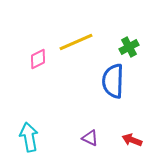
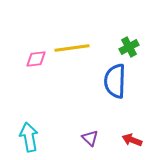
yellow line: moved 4 px left, 6 px down; rotated 16 degrees clockwise
pink diamond: moved 2 px left; rotated 20 degrees clockwise
blue semicircle: moved 2 px right
purple triangle: rotated 18 degrees clockwise
